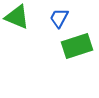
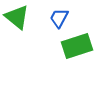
green triangle: rotated 16 degrees clockwise
